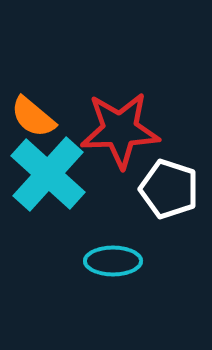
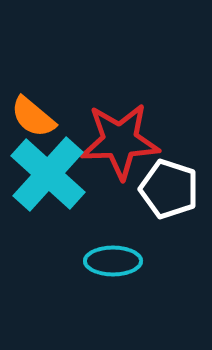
red star: moved 11 px down
